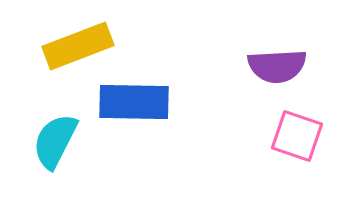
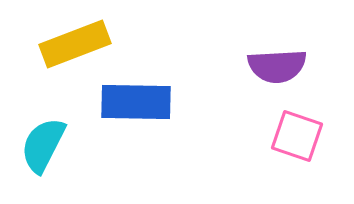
yellow rectangle: moved 3 px left, 2 px up
blue rectangle: moved 2 px right
cyan semicircle: moved 12 px left, 4 px down
